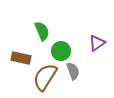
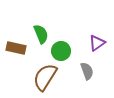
green semicircle: moved 1 px left, 3 px down
brown rectangle: moved 5 px left, 10 px up
gray semicircle: moved 14 px right
